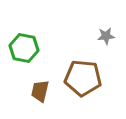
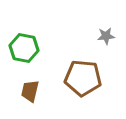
brown trapezoid: moved 10 px left
